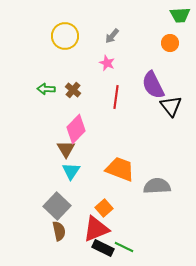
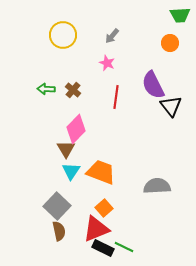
yellow circle: moved 2 px left, 1 px up
orange trapezoid: moved 19 px left, 3 px down
